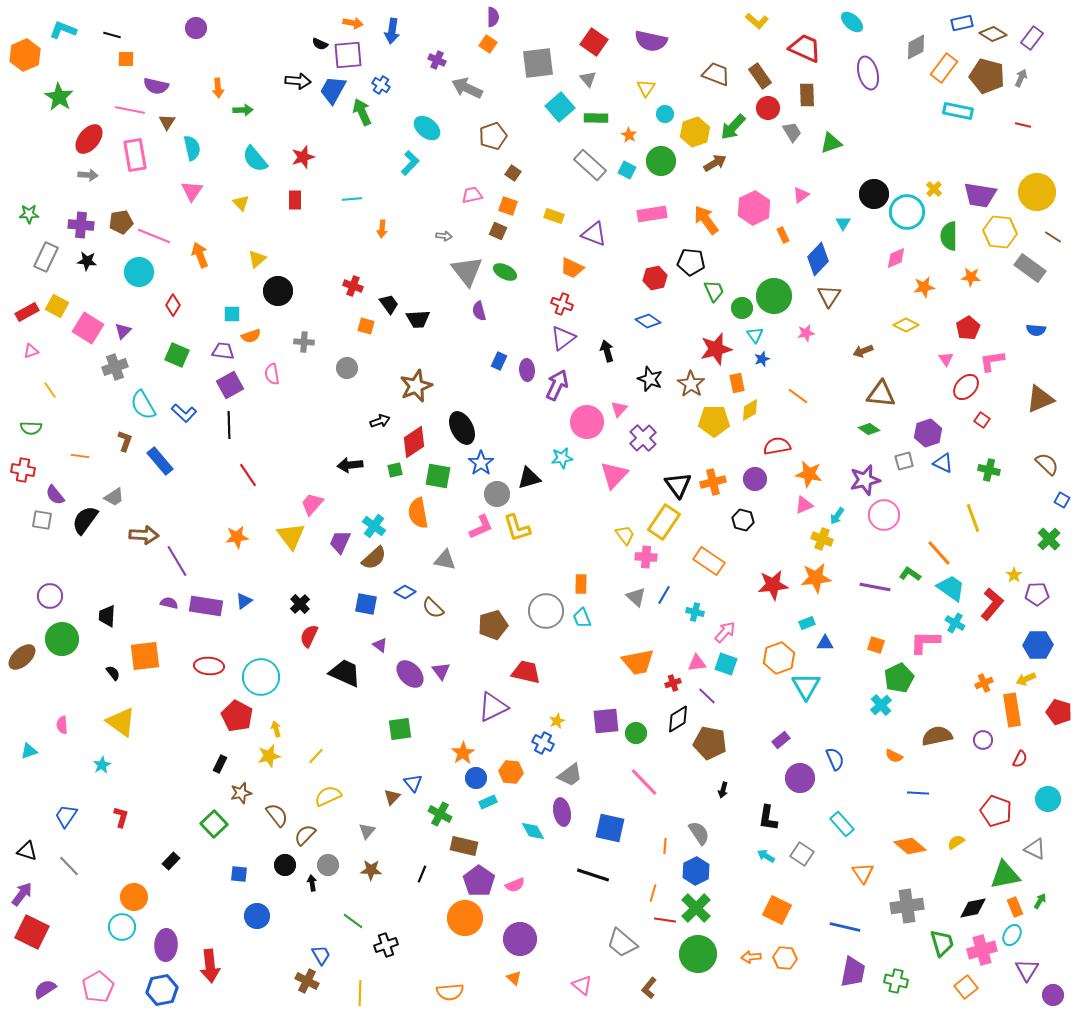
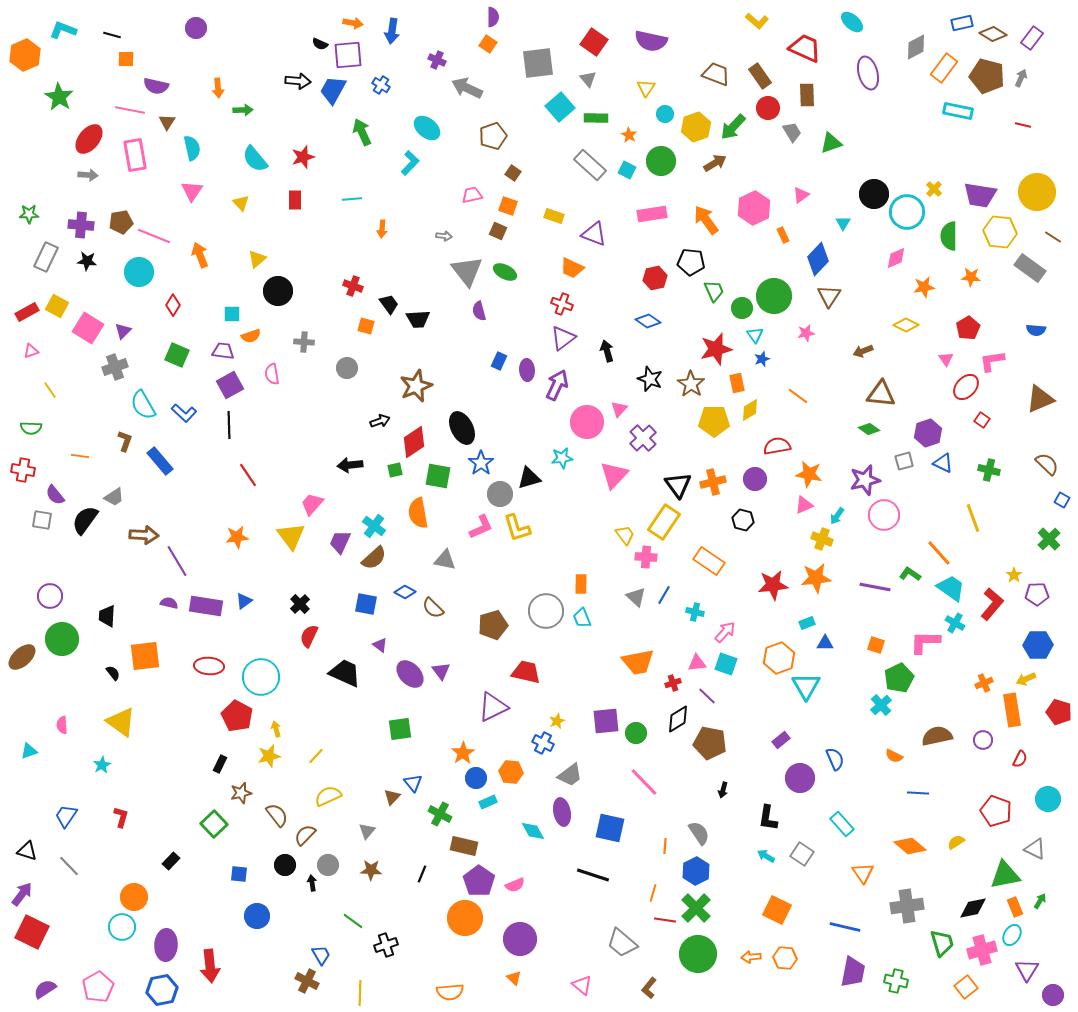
green arrow at (362, 112): moved 20 px down
yellow hexagon at (695, 132): moved 1 px right, 5 px up
gray circle at (497, 494): moved 3 px right
